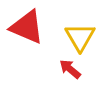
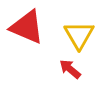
yellow triangle: moved 1 px left, 2 px up
